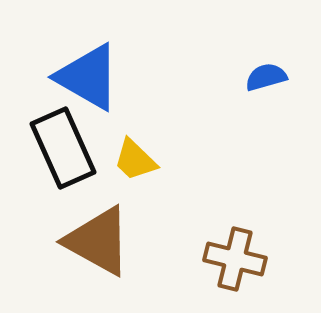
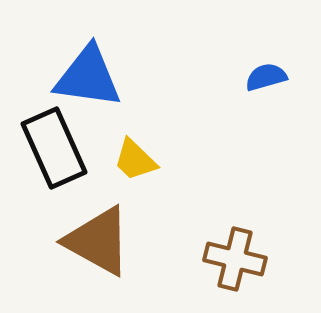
blue triangle: rotated 22 degrees counterclockwise
black rectangle: moved 9 px left
